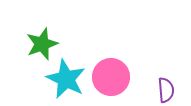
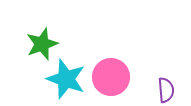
cyan star: rotated 6 degrees counterclockwise
